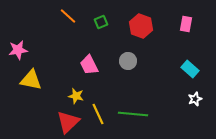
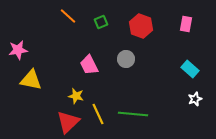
gray circle: moved 2 px left, 2 px up
